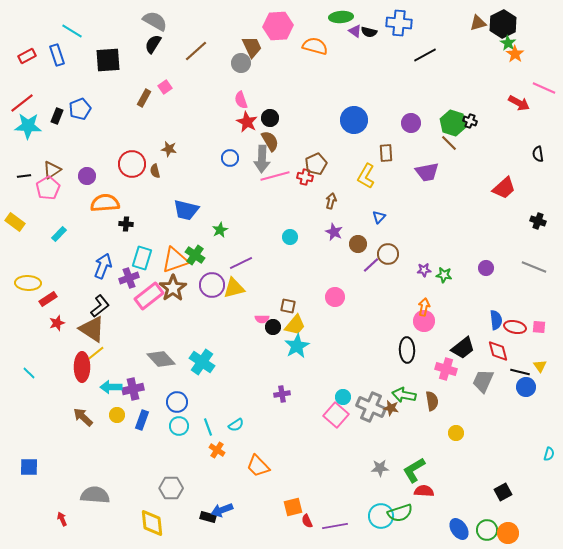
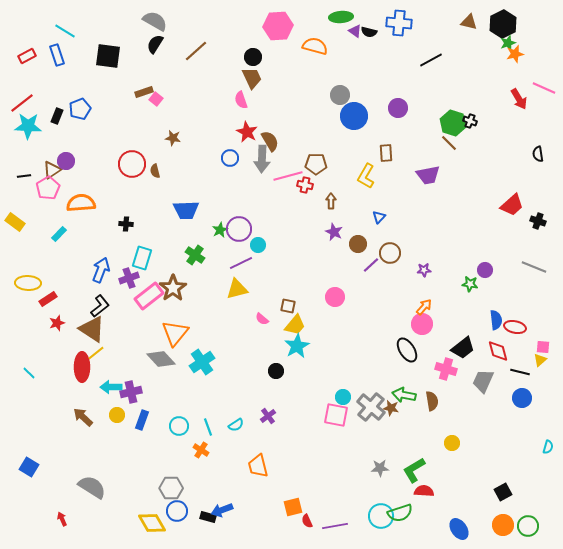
brown triangle at (478, 23): moved 9 px left, 1 px up; rotated 30 degrees clockwise
cyan line at (72, 31): moved 7 px left
green star at (508, 43): rotated 21 degrees clockwise
black semicircle at (153, 44): moved 2 px right
brown trapezoid at (252, 47): moved 31 px down
orange star at (515, 54): rotated 24 degrees clockwise
black line at (425, 55): moved 6 px right, 5 px down
black square at (108, 60): moved 4 px up; rotated 12 degrees clockwise
gray circle at (241, 63): moved 99 px right, 32 px down
pink square at (165, 87): moved 9 px left, 12 px down; rotated 16 degrees counterclockwise
brown rectangle at (144, 98): moved 6 px up; rotated 42 degrees clockwise
red arrow at (519, 103): moved 4 px up; rotated 30 degrees clockwise
black circle at (270, 118): moved 17 px left, 61 px up
blue circle at (354, 120): moved 4 px up
red star at (247, 122): moved 10 px down
purple circle at (411, 123): moved 13 px left, 15 px up
brown star at (169, 149): moved 4 px right, 11 px up
brown pentagon at (316, 164): rotated 25 degrees clockwise
purple trapezoid at (427, 172): moved 1 px right, 3 px down
purple circle at (87, 176): moved 21 px left, 15 px up
pink line at (275, 176): moved 13 px right
red cross at (305, 177): moved 8 px down
red trapezoid at (504, 188): moved 8 px right, 17 px down
brown arrow at (331, 201): rotated 14 degrees counterclockwise
orange semicircle at (105, 203): moved 24 px left
blue trapezoid at (186, 210): rotated 16 degrees counterclockwise
cyan circle at (290, 237): moved 32 px left, 8 px down
brown circle at (388, 254): moved 2 px right, 1 px up
orange triangle at (175, 260): moved 73 px down; rotated 32 degrees counterclockwise
blue arrow at (103, 266): moved 2 px left, 4 px down
purple circle at (486, 268): moved 1 px left, 2 px down
green star at (444, 275): moved 26 px right, 9 px down
purple circle at (212, 285): moved 27 px right, 56 px up
yellow triangle at (234, 288): moved 3 px right, 1 px down
orange arrow at (424, 307): rotated 30 degrees clockwise
pink semicircle at (262, 319): rotated 40 degrees clockwise
pink circle at (424, 321): moved 2 px left, 3 px down
black circle at (273, 327): moved 3 px right, 44 px down
pink square at (539, 327): moved 4 px right, 20 px down
black ellipse at (407, 350): rotated 30 degrees counterclockwise
cyan cross at (202, 362): rotated 20 degrees clockwise
yellow triangle at (540, 366): moved 6 px up; rotated 24 degrees clockwise
blue circle at (526, 387): moved 4 px left, 11 px down
purple cross at (133, 389): moved 2 px left, 3 px down
purple cross at (282, 394): moved 14 px left, 22 px down; rotated 28 degrees counterclockwise
blue circle at (177, 402): moved 109 px down
gray cross at (371, 407): rotated 16 degrees clockwise
pink square at (336, 415): rotated 30 degrees counterclockwise
yellow circle at (456, 433): moved 4 px left, 10 px down
orange cross at (217, 450): moved 16 px left
cyan semicircle at (549, 454): moved 1 px left, 7 px up
orange trapezoid at (258, 466): rotated 30 degrees clockwise
blue square at (29, 467): rotated 30 degrees clockwise
gray semicircle at (95, 495): moved 3 px left, 8 px up; rotated 28 degrees clockwise
yellow diamond at (152, 523): rotated 24 degrees counterclockwise
green circle at (487, 530): moved 41 px right, 4 px up
orange circle at (508, 533): moved 5 px left, 8 px up
